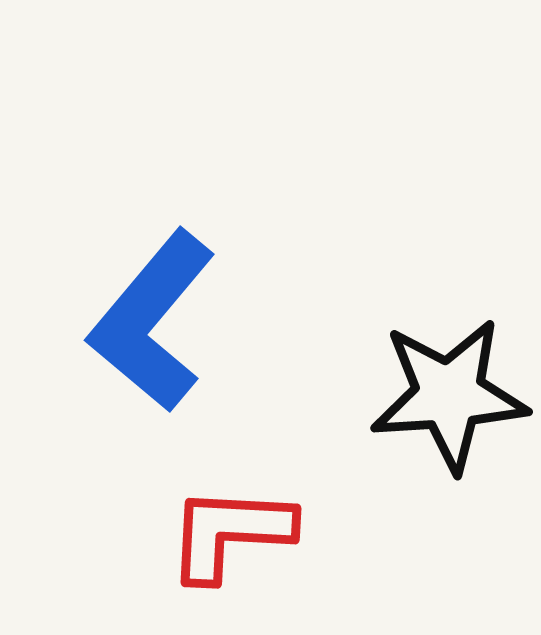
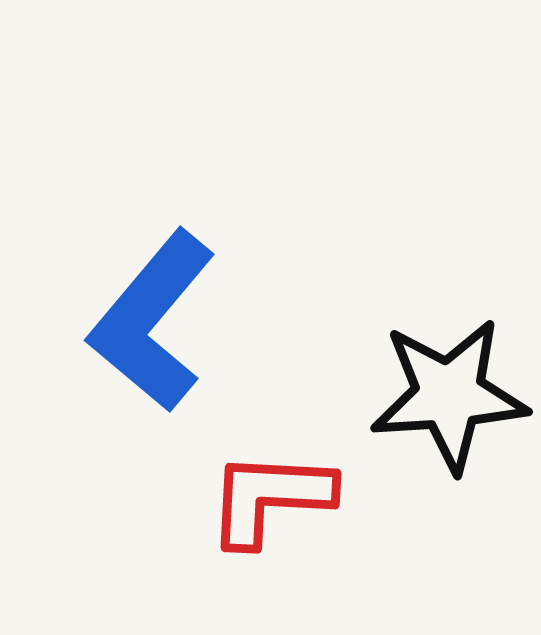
red L-shape: moved 40 px right, 35 px up
